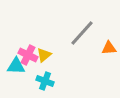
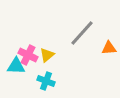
yellow triangle: moved 3 px right
cyan cross: moved 1 px right
